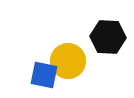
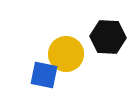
yellow circle: moved 2 px left, 7 px up
